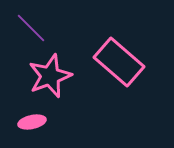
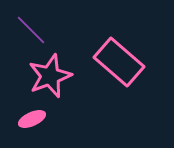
purple line: moved 2 px down
pink ellipse: moved 3 px up; rotated 12 degrees counterclockwise
